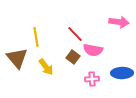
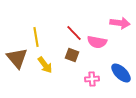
pink arrow: moved 1 px right, 1 px down
red line: moved 1 px left, 1 px up
pink semicircle: moved 4 px right, 8 px up
brown square: moved 1 px left, 2 px up; rotated 16 degrees counterclockwise
yellow arrow: moved 1 px left, 2 px up
blue ellipse: moved 1 px left; rotated 45 degrees clockwise
